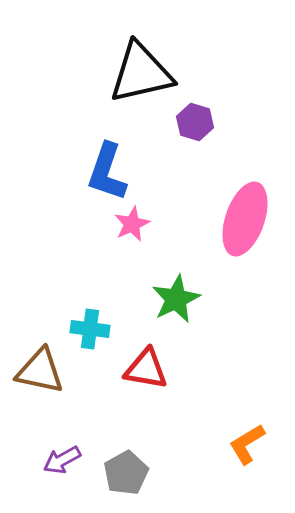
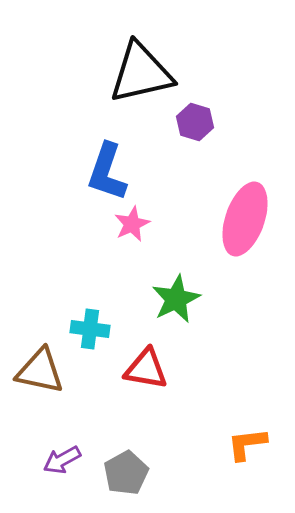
orange L-shape: rotated 24 degrees clockwise
